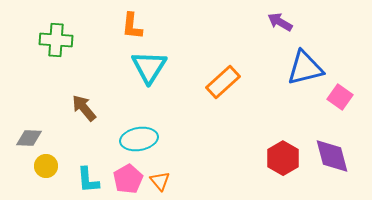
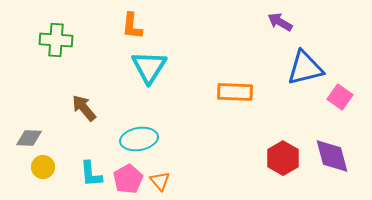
orange rectangle: moved 12 px right, 10 px down; rotated 44 degrees clockwise
yellow circle: moved 3 px left, 1 px down
cyan L-shape: moved 3 px right, 6 px up
